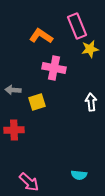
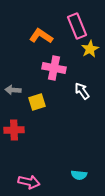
yellow star: rotated 18 degrees counterclockwise
white arrow: moved 9 px left, 11 px up; rotated 30 degrees counterclockwise
pink arrow: rotated 30 degrees counterclockwise
